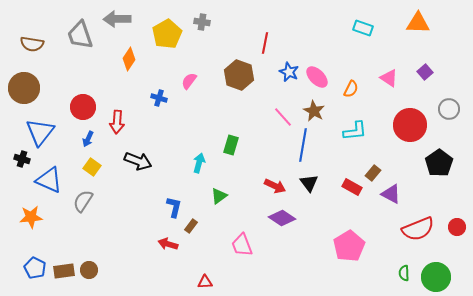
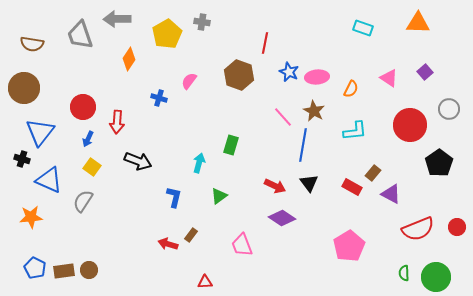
pink ellipse at (317, 77): rotated 50 degrees counterclockwise
blue L-shape at (174, 207): moved 10 px up
brown rectangle at (191, 226): moved 9 px down
